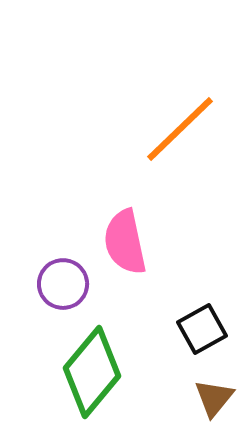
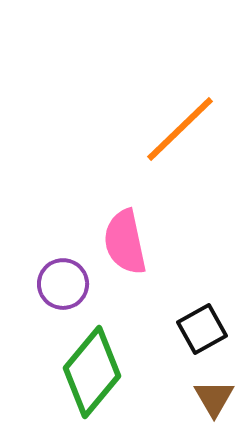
brown triangle: rotated 9 degrees counterclockwise
